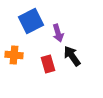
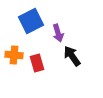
red rectangle: moved 11 px left, 1 px up
